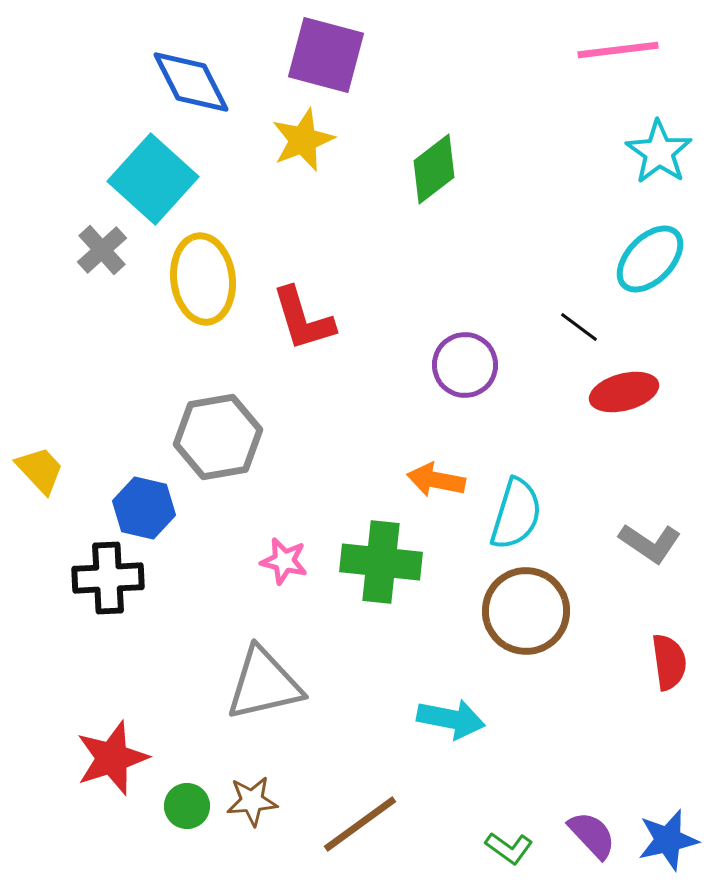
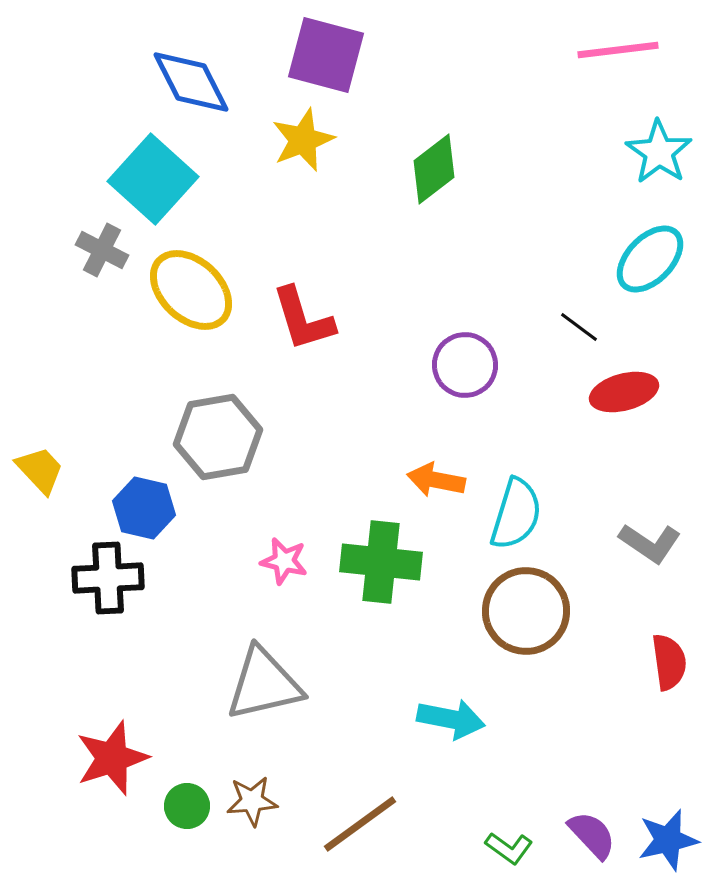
gray cross: rotated 21 degrees counterclockwise
yellow ellipse: moved 12 px left, 11 px down; rotated 40 degrees counterclockwise
